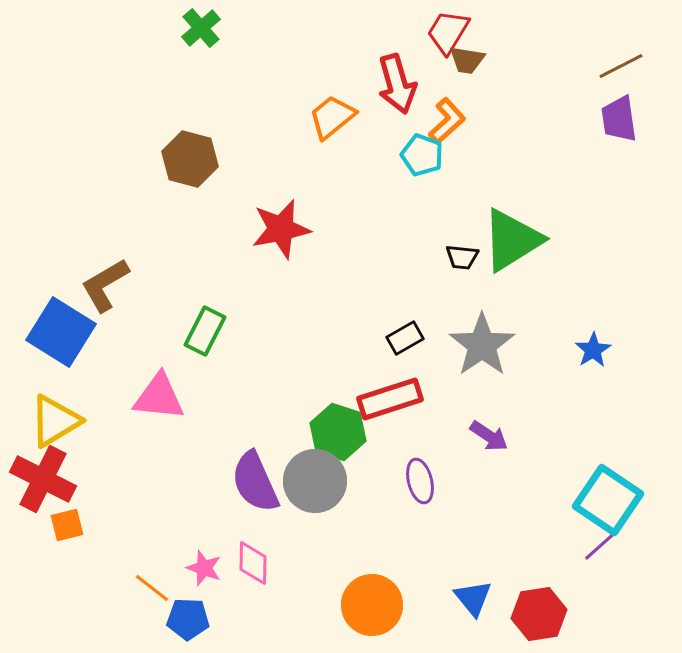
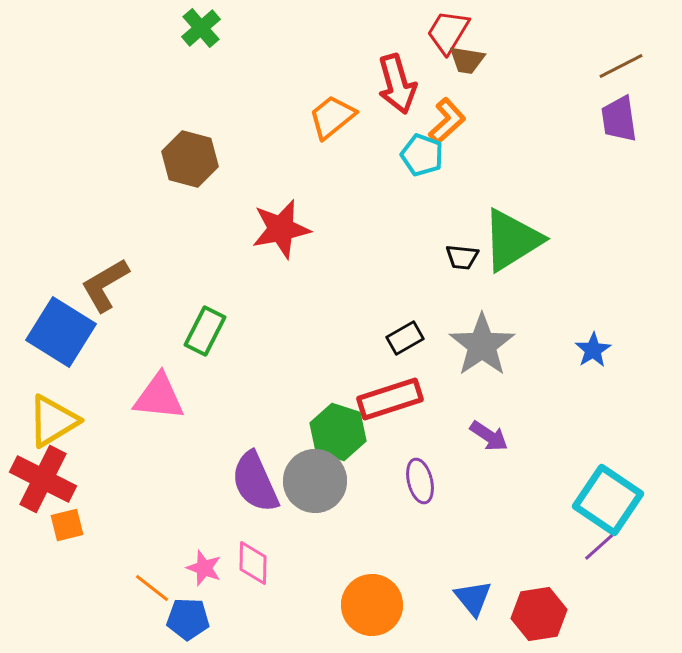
yellow triangle: moved 2 px left
